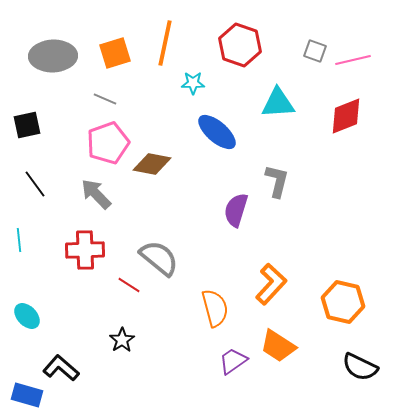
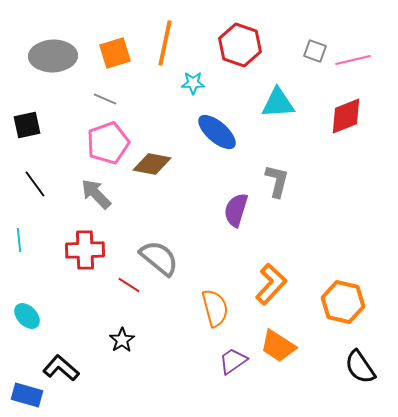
black semicircle: rotated 30 degrees clockwise
